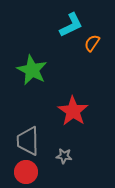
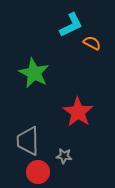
orange semicircle: rotated 84 degrees clockwise
green star: moved 2 px right, 3 px down
red star: moved 5 px right, 1 px down
red circle: moved 12 px right
